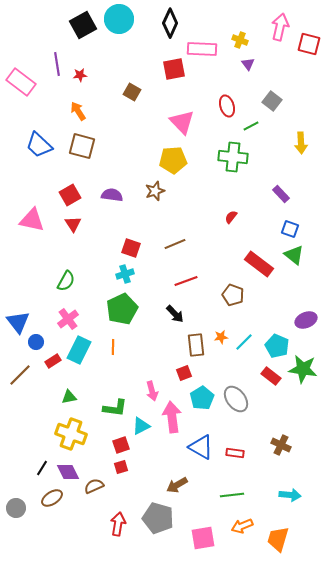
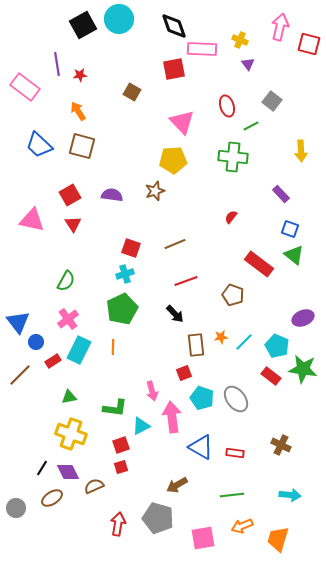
black diamond at (170, 23): moved 4 px right, 3 px down; rotated 44 degrees counterclockwise
pink rectangle at (21, 82): moved 4 px right, 5 px down
yellow arrow at (301, 143): moved 8 px down
purple ellipse at (306, 320): moved 3 px left, 2 px up
cyan pentagon at (202, 398): rotated 20 degrees counterclockwise
